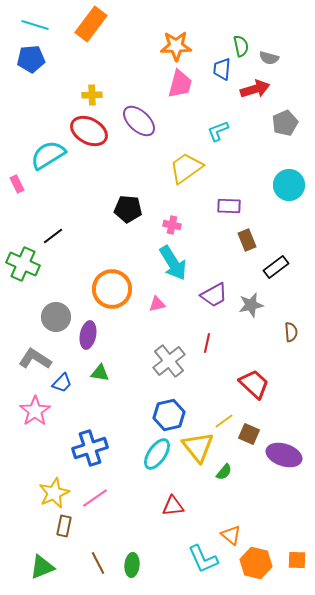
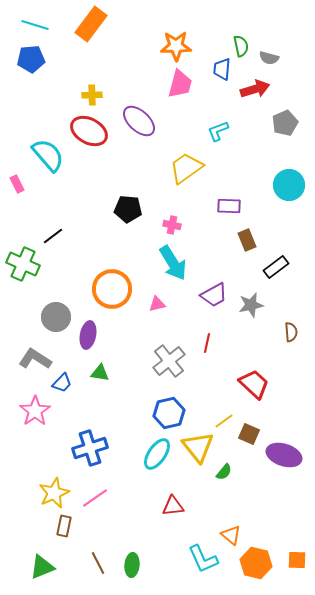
cyan semicircle at (48, 155): rotated 81 degrees clockwise
blue hexagon at (169, 415): moved 2 px up
